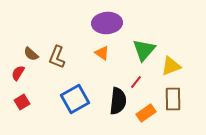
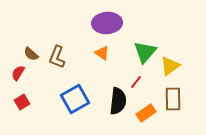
green triangle: moved 1 px right, 2 px down
yellow triangle: moved 1 px left; rotated 15 degrees counterclockwise
